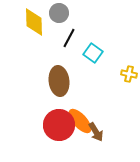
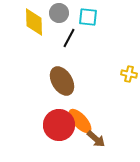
cyan square: moved 5 px left, 36 px up; rotated 30 degrees counterclockwise
brown ellipse: moved 3 px right; rotated 24 degrees counterclockwise
brown arrow: moved 7 px down; rotated 18 degrees counterclockwise
